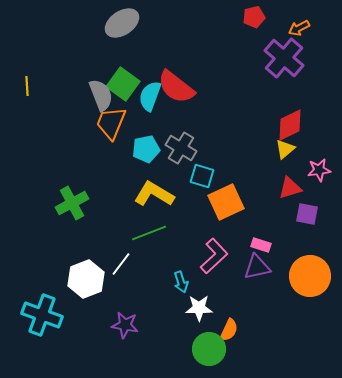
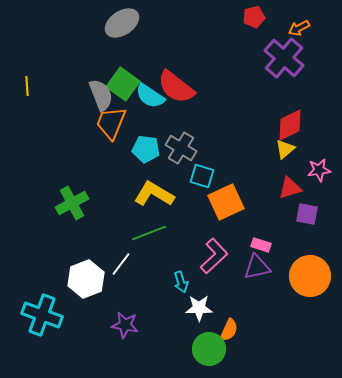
cyan semicircle: rotated 76 degrees counterclockwise
cyan pentagon: rotated 20 degrees clockwise
